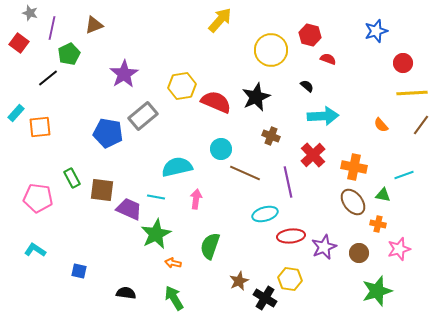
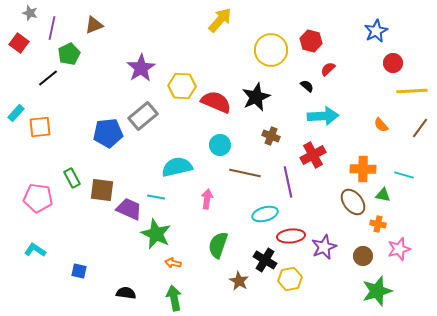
blue star at (376, 31): rotated 10 degrees counterclockwise
red hexagon at (310, 35): moved 1 px right, 6 px down
red semicircle at (328, 59): moved 10 px down; rotated 63 degrees counterclockwise
red circle at (403, 63): moved 10 px left
purple star at (124, 74): moved 17 px right, 6 px up
yellow hexagon at (182, 86): rotated 12 degrees clockwise
yellow line at (412, 93): moved 2 px up
brown line at (421, 125): moved 1 px left, 3 px down
blue pentagon at (108, 133): rotated 16 degrees counterclockwise
cyan circle at (221, 149): moved 1 px left, 4 px up
red cross at (313, 155): rotated 15 degrees clockwise
orange cross at (354, 167): moved 9 px right, 2 px down; rotated 10 degrees counterclockwise
brown line at (245, 173): rotated 12 degrees counterclockwise
cyan line at (404, 175): rotated 36 degrees clockwise
pink arrow at (196, 199): moved 11 px right
green star at (156, 234): rotated 20 degrees counterclockwise
green semicircle at (210, 246): moved 8 px right, 1 px up
brown circle at (359, 253): moved 4 px right, 3 px down
yellow hexagon at (290, 279): rotated 20 degrees counterclockwise
brown star at (239, 281): rotated 18 degrees counterclockwise
green arrow at (174, 298): rotated 20 degrees clockwise
black cross at (265, 298): moved 38 px up
